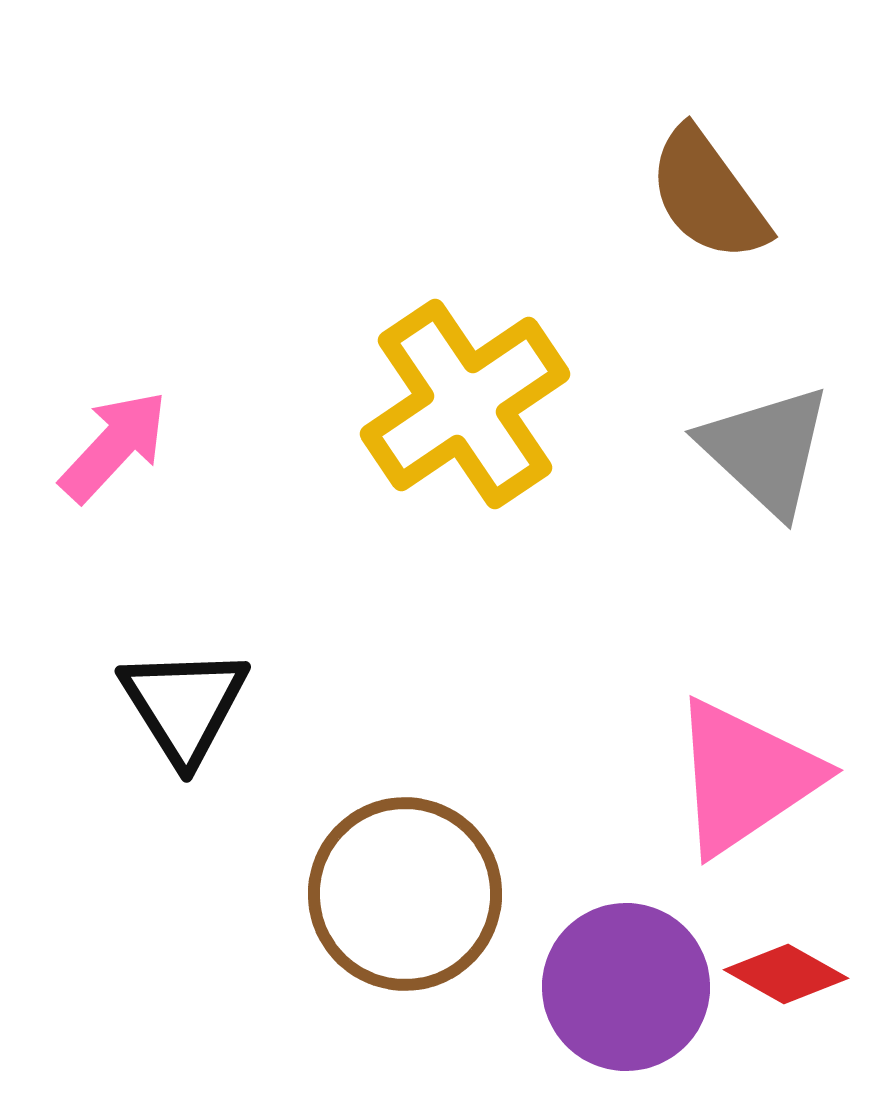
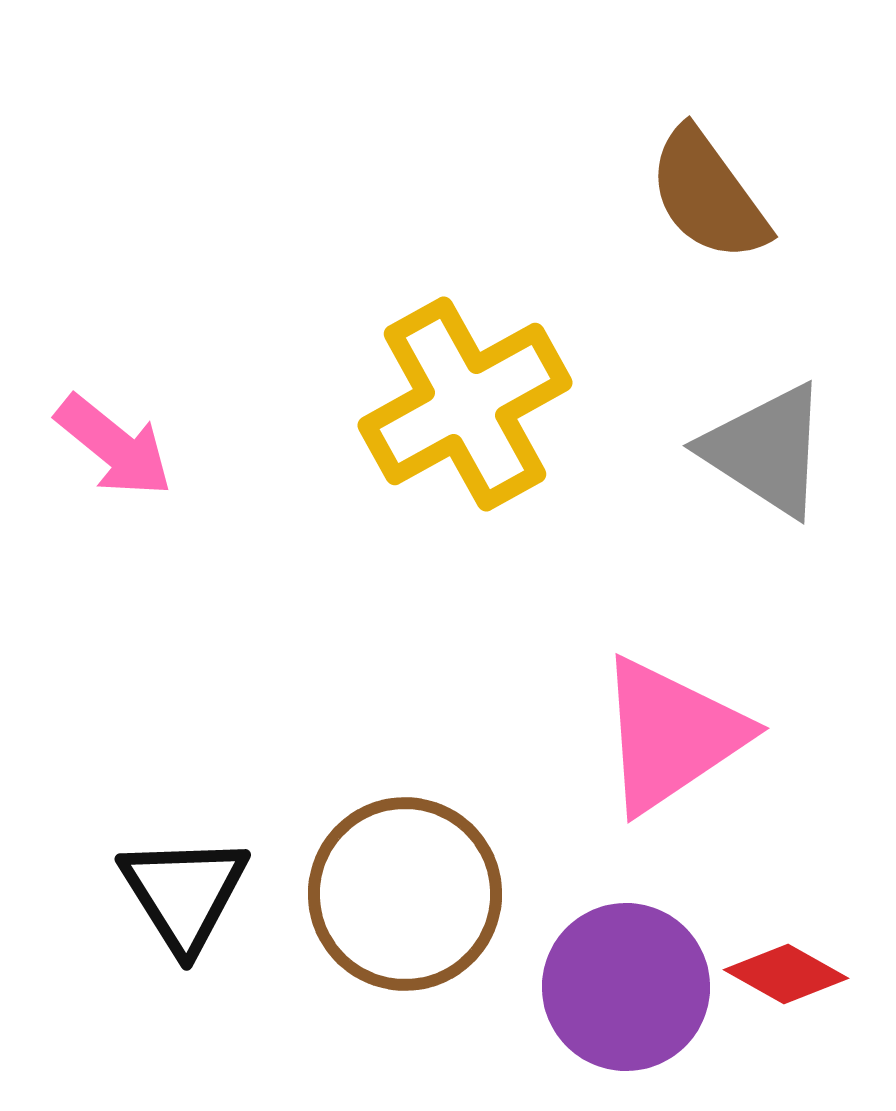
yellow cross: rotated 5 degrees clockwise
pink arrow: rotated 86 degrees clockwise
gray triangle: rotated 10 degrees counterclockwise
black triangle: moved 188 px down
pink triangle: moved 74 px left, 42 px up
